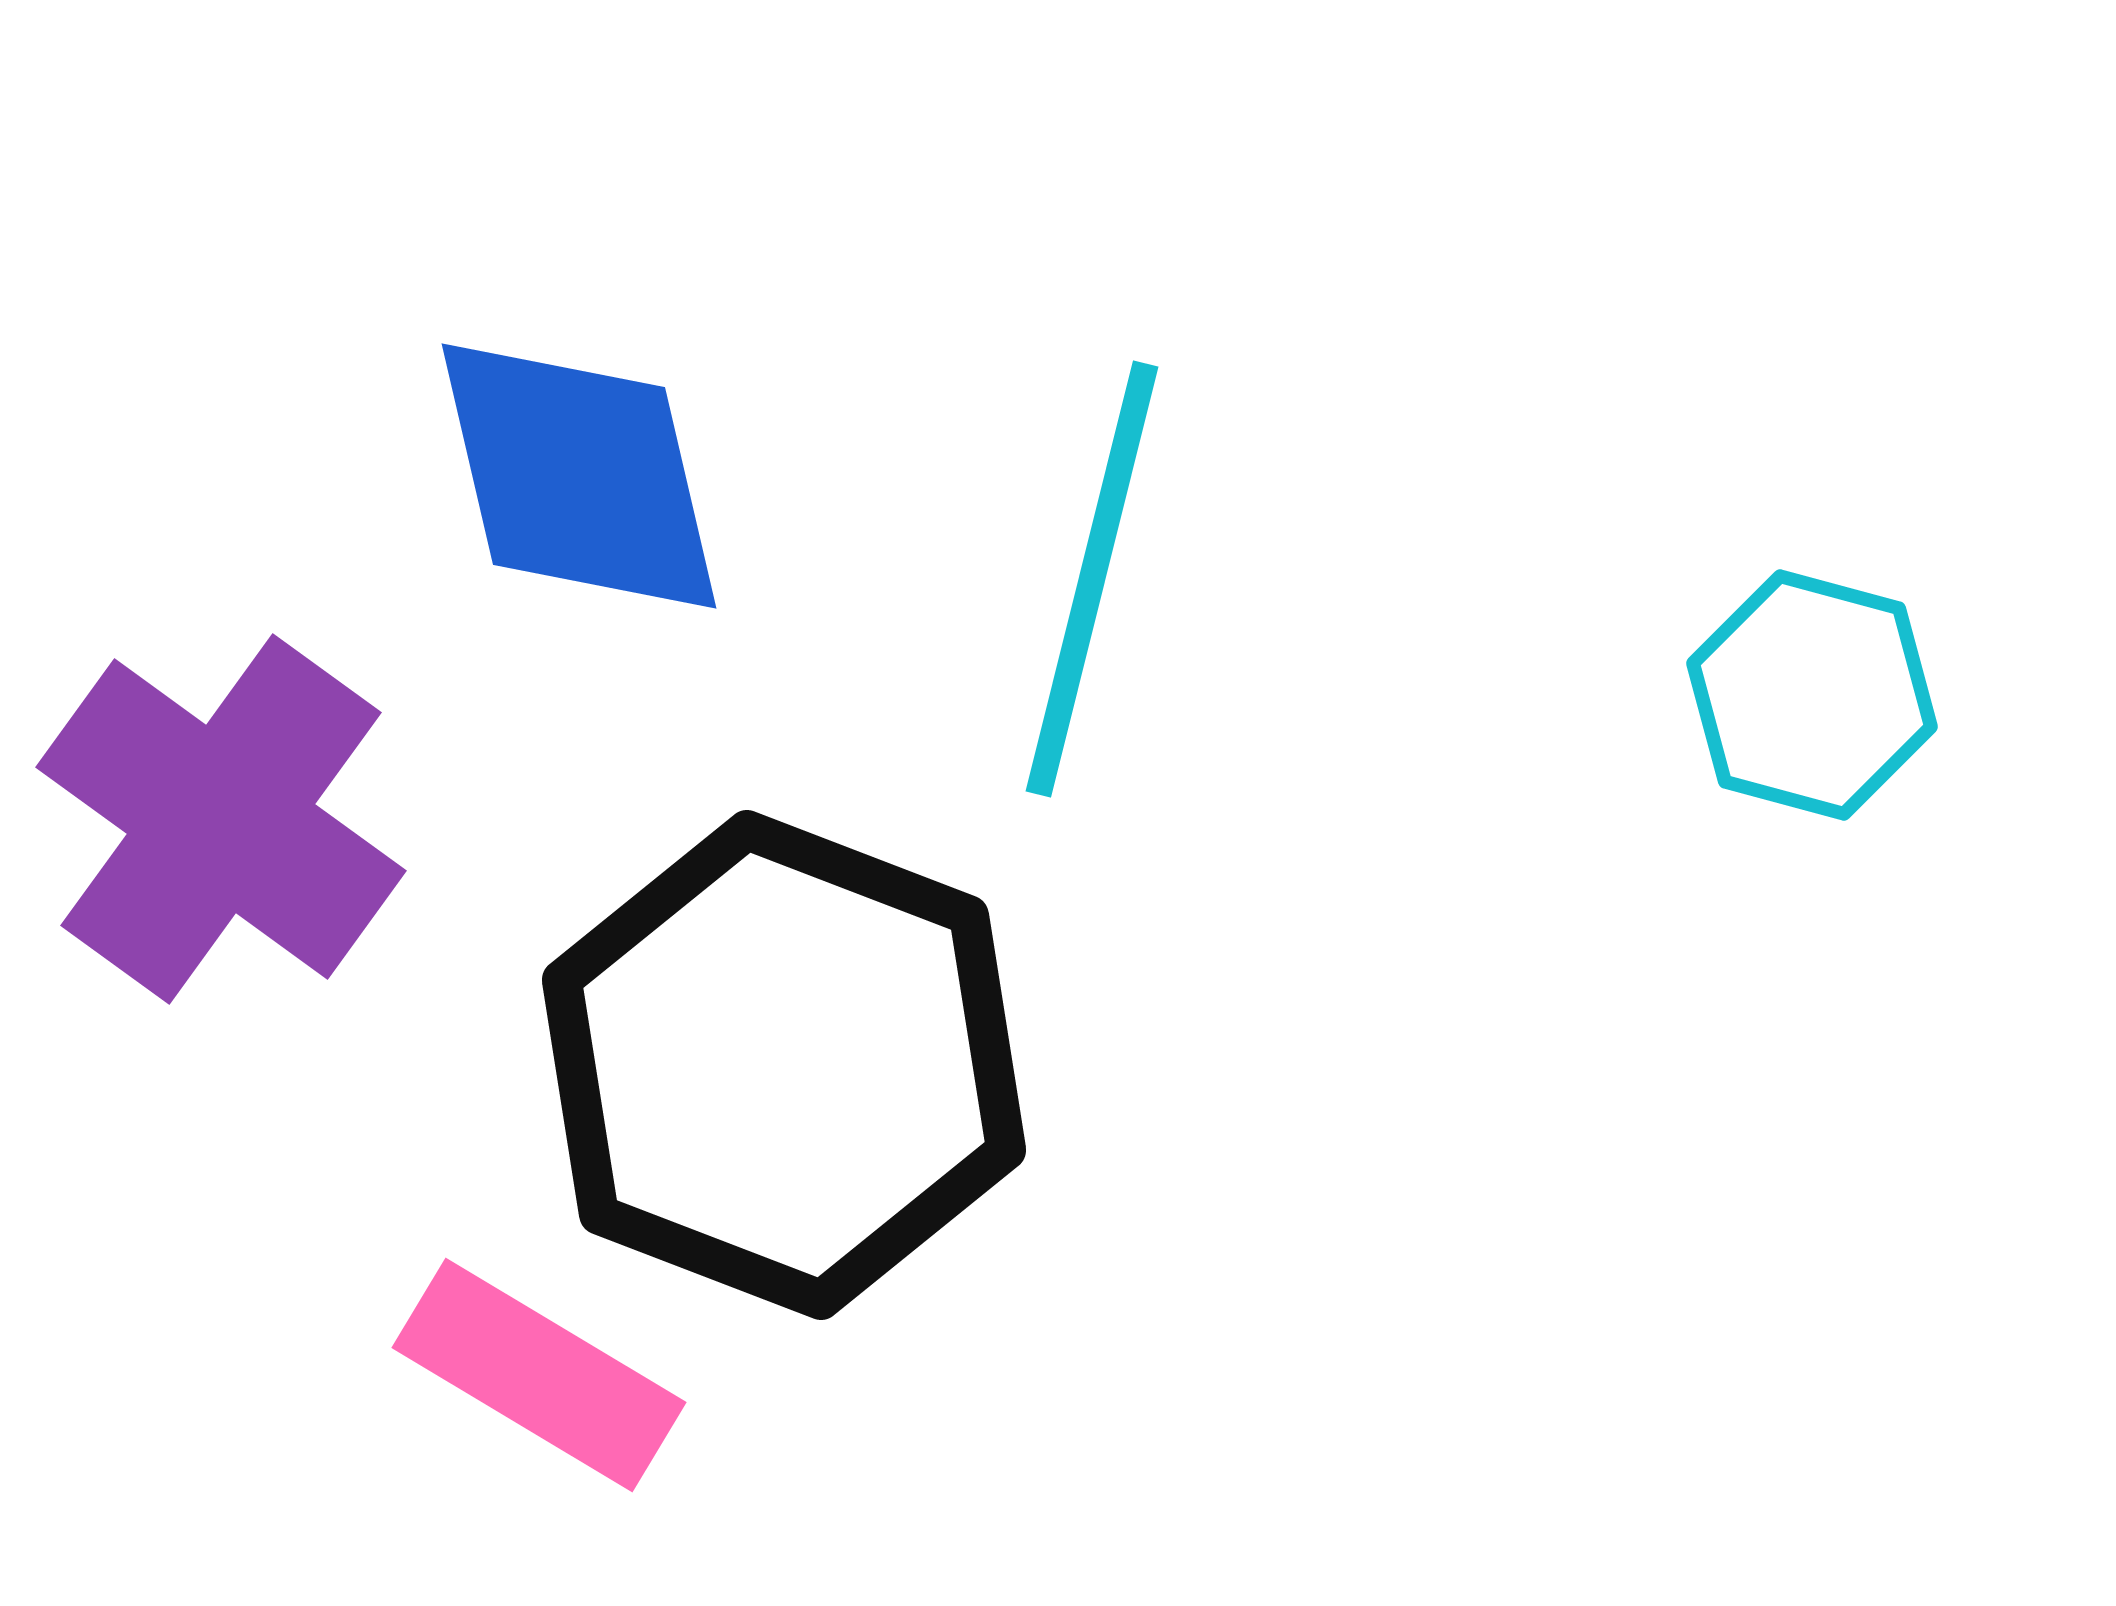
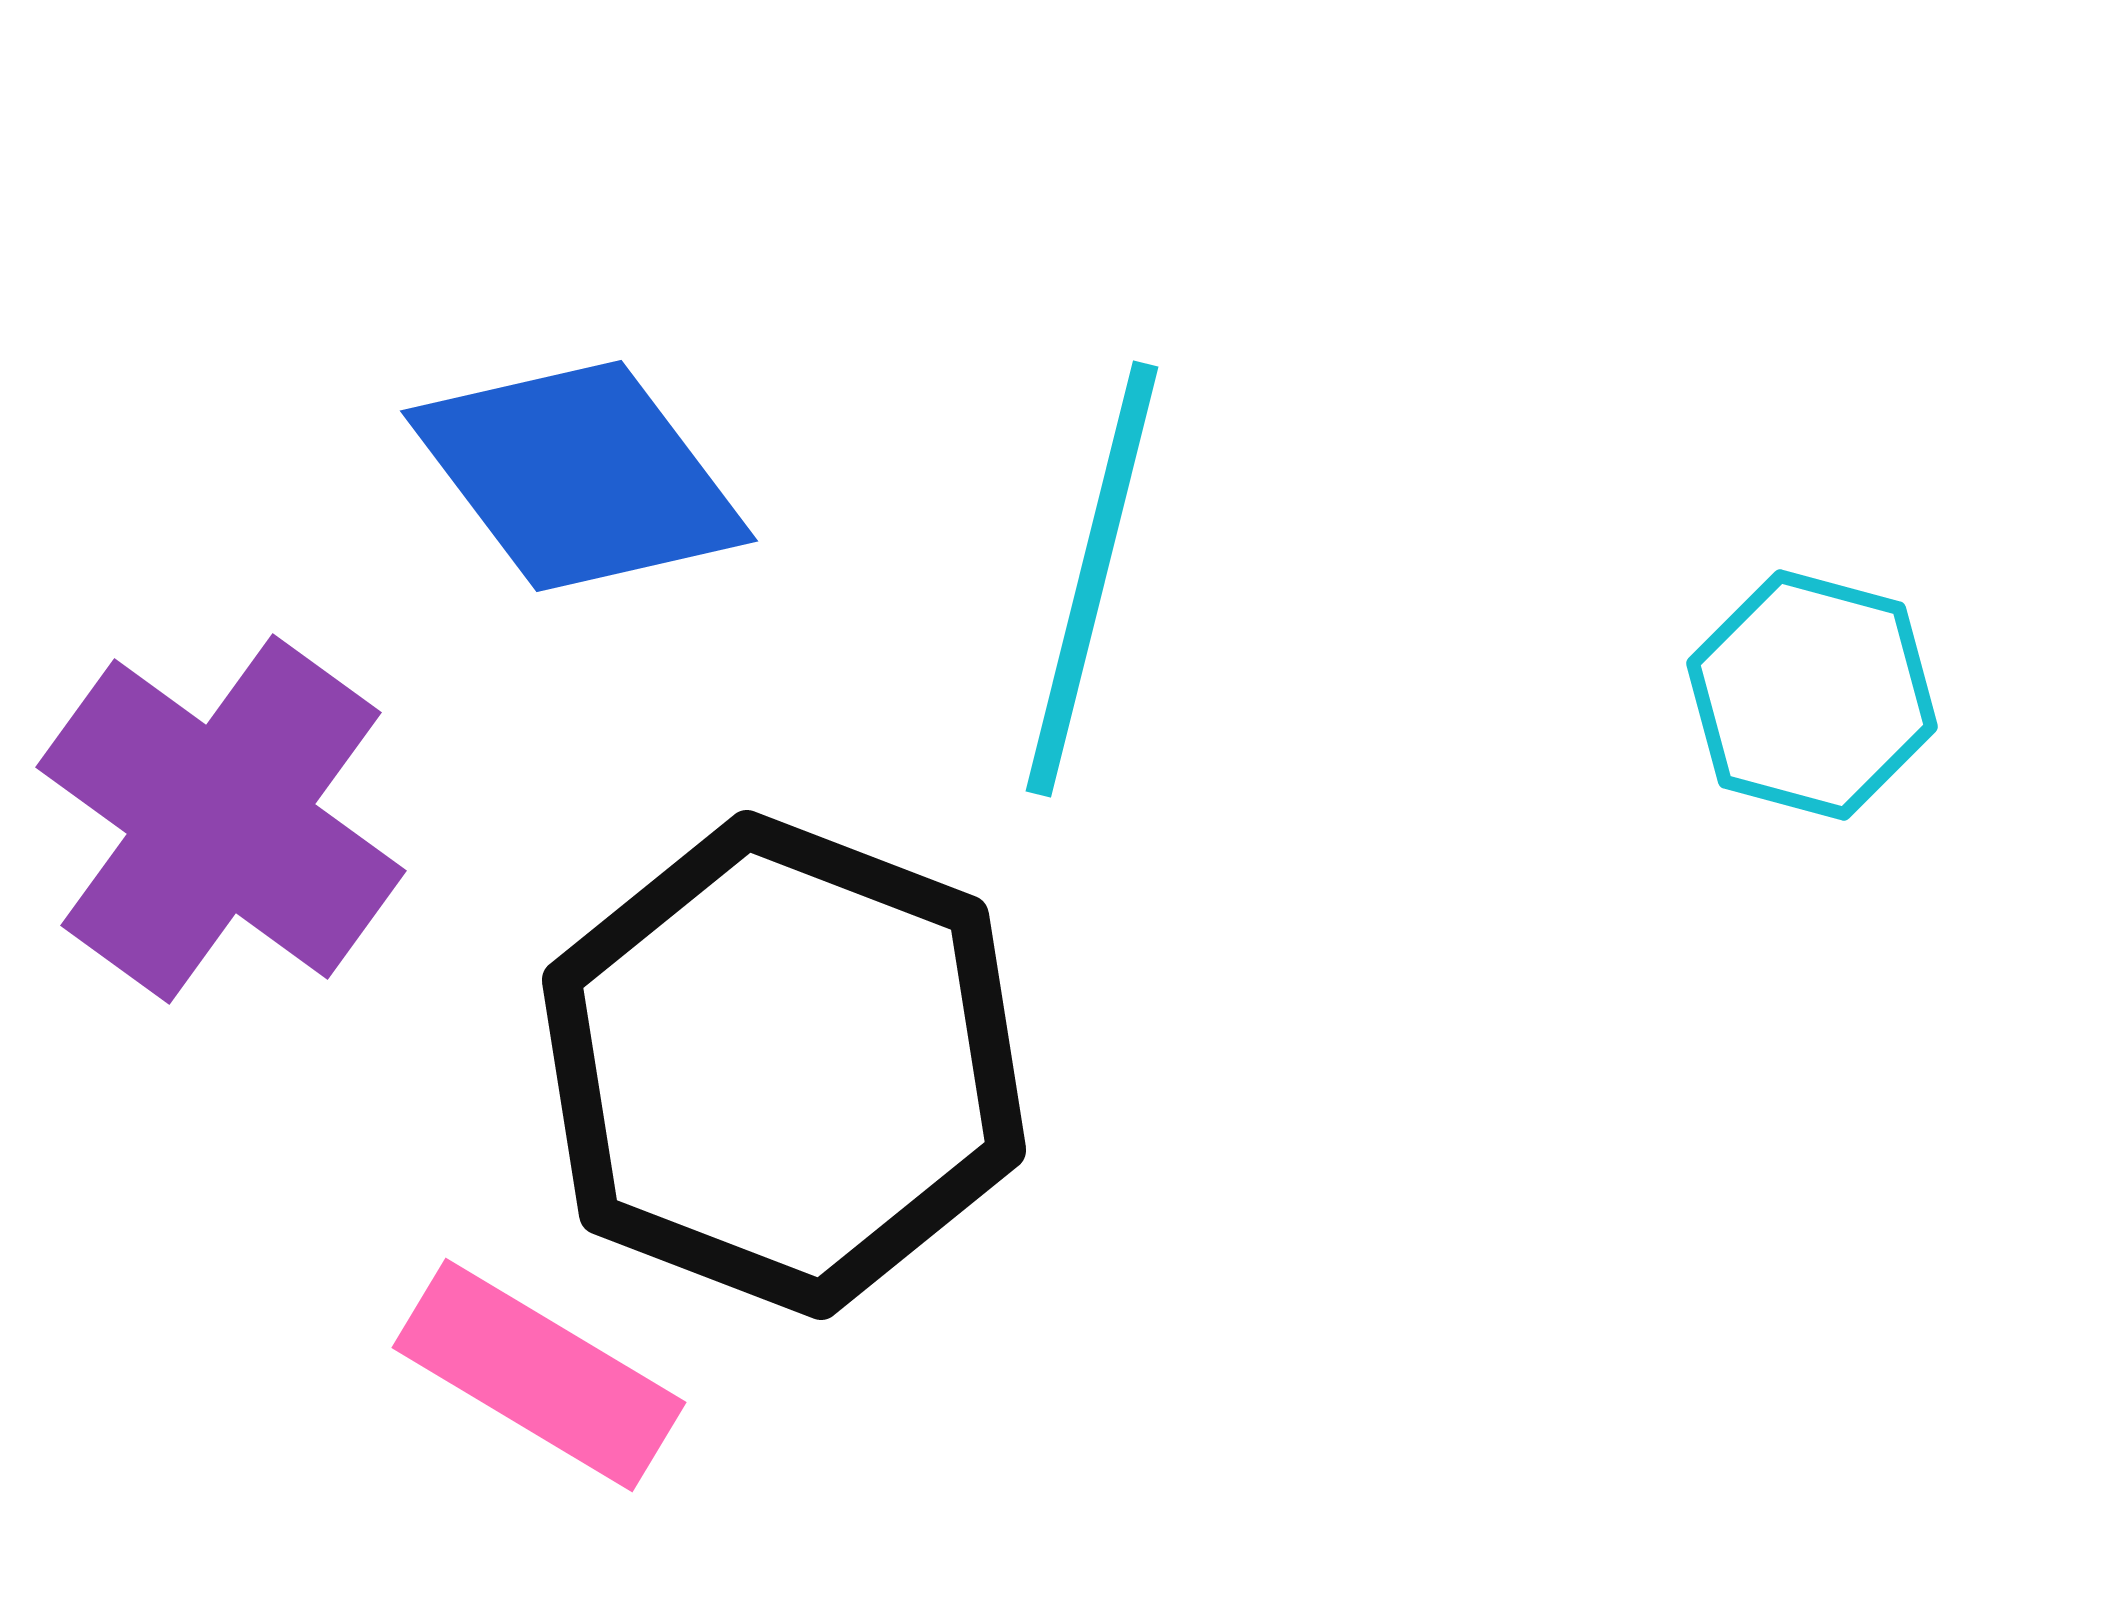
blue diamond: rotated 24 degrees counterclockwise
